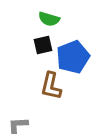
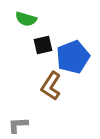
green semicircle: moved 23 px left
brown L-shape: rotated 20 degrees clockwise
